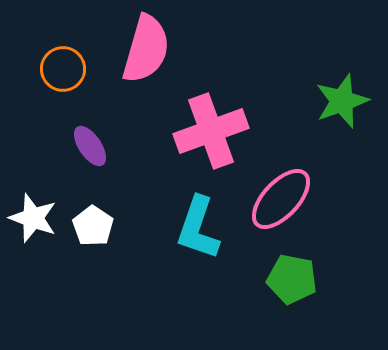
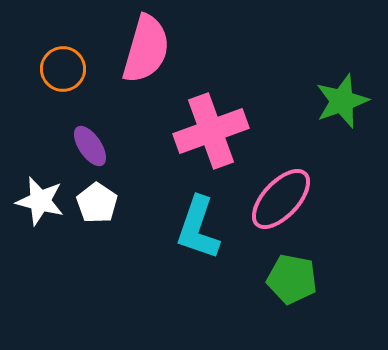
white star: moved 7 px right, 17 px up; rotated 6 degrees counterclockwise
white pentagon: moved 4 px right, 23 px up
